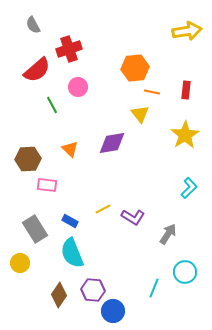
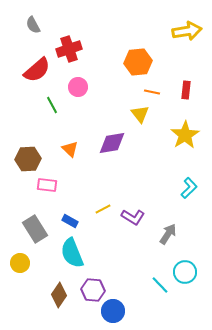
orange hexagon: moved 3 px right, 6 px up
cyan line: moved 6 px right, 3 px up; rotated 66 degrees counterclockwise
